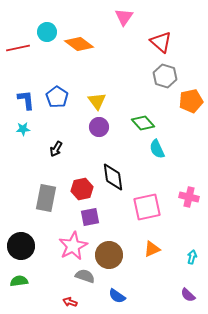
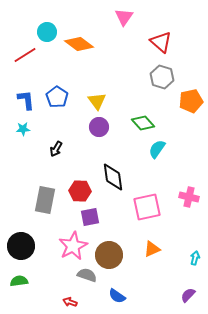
red line: moved 7 px right, 7 px down; rotated 20 degrees counterclockwise
gray hexagon: moved 3 px left, 1 px down
cyan semicircle: rotated 60 degrees clockwise
red hexagon: moved 2 px left, 2 px down; rotated 15 degrees clockwise
gray rectangle: moved 1 px left, 2 px down
cyan arrow: moved 3 px right, 1 px down
gray semicircle: moved 2 px right, 1 px up
purple semicircle: rotated 91 degrees clockwise
